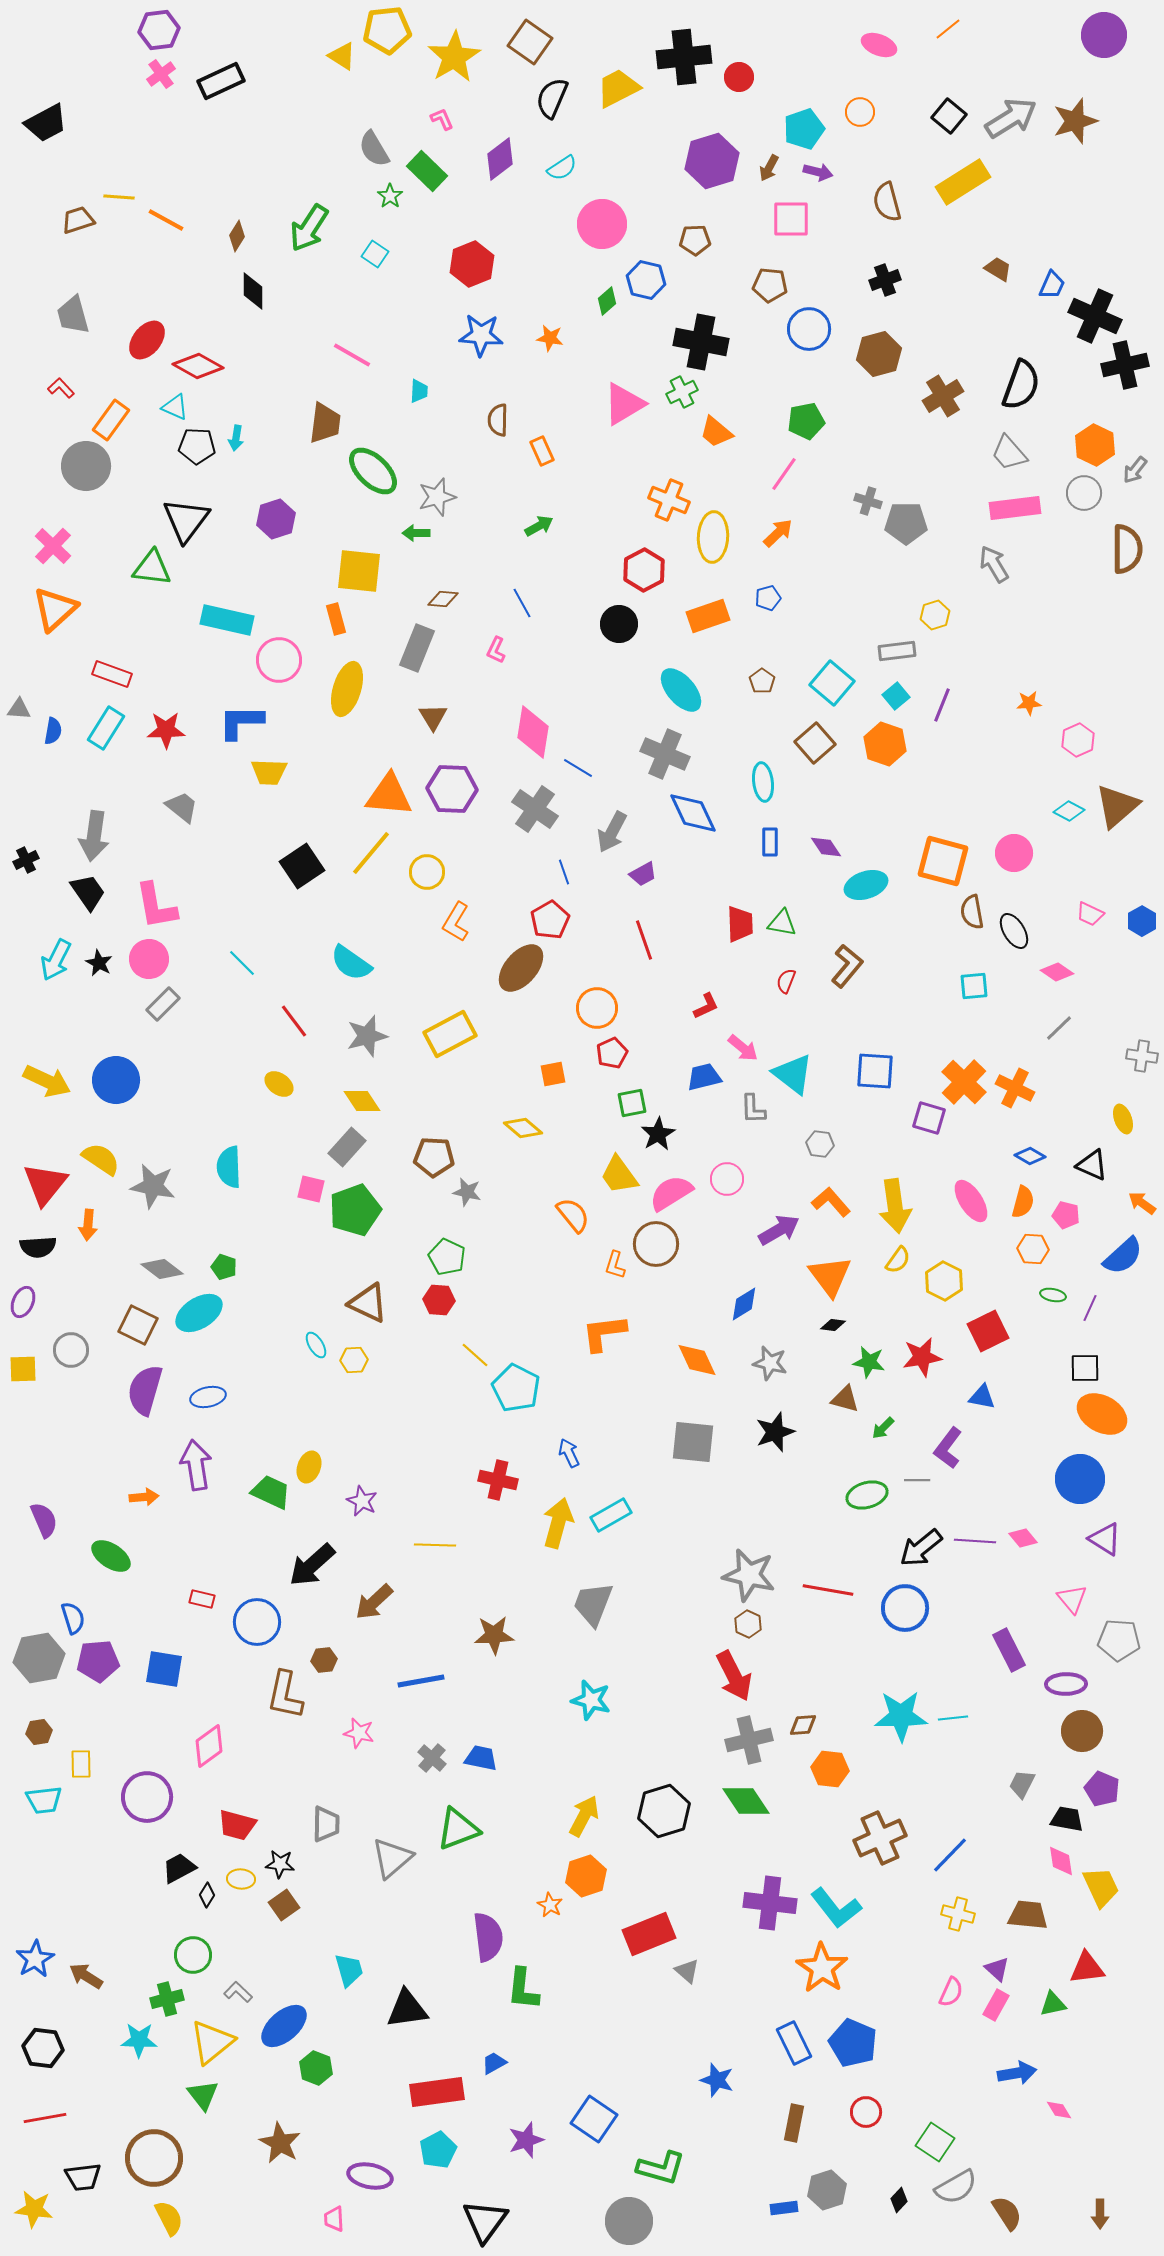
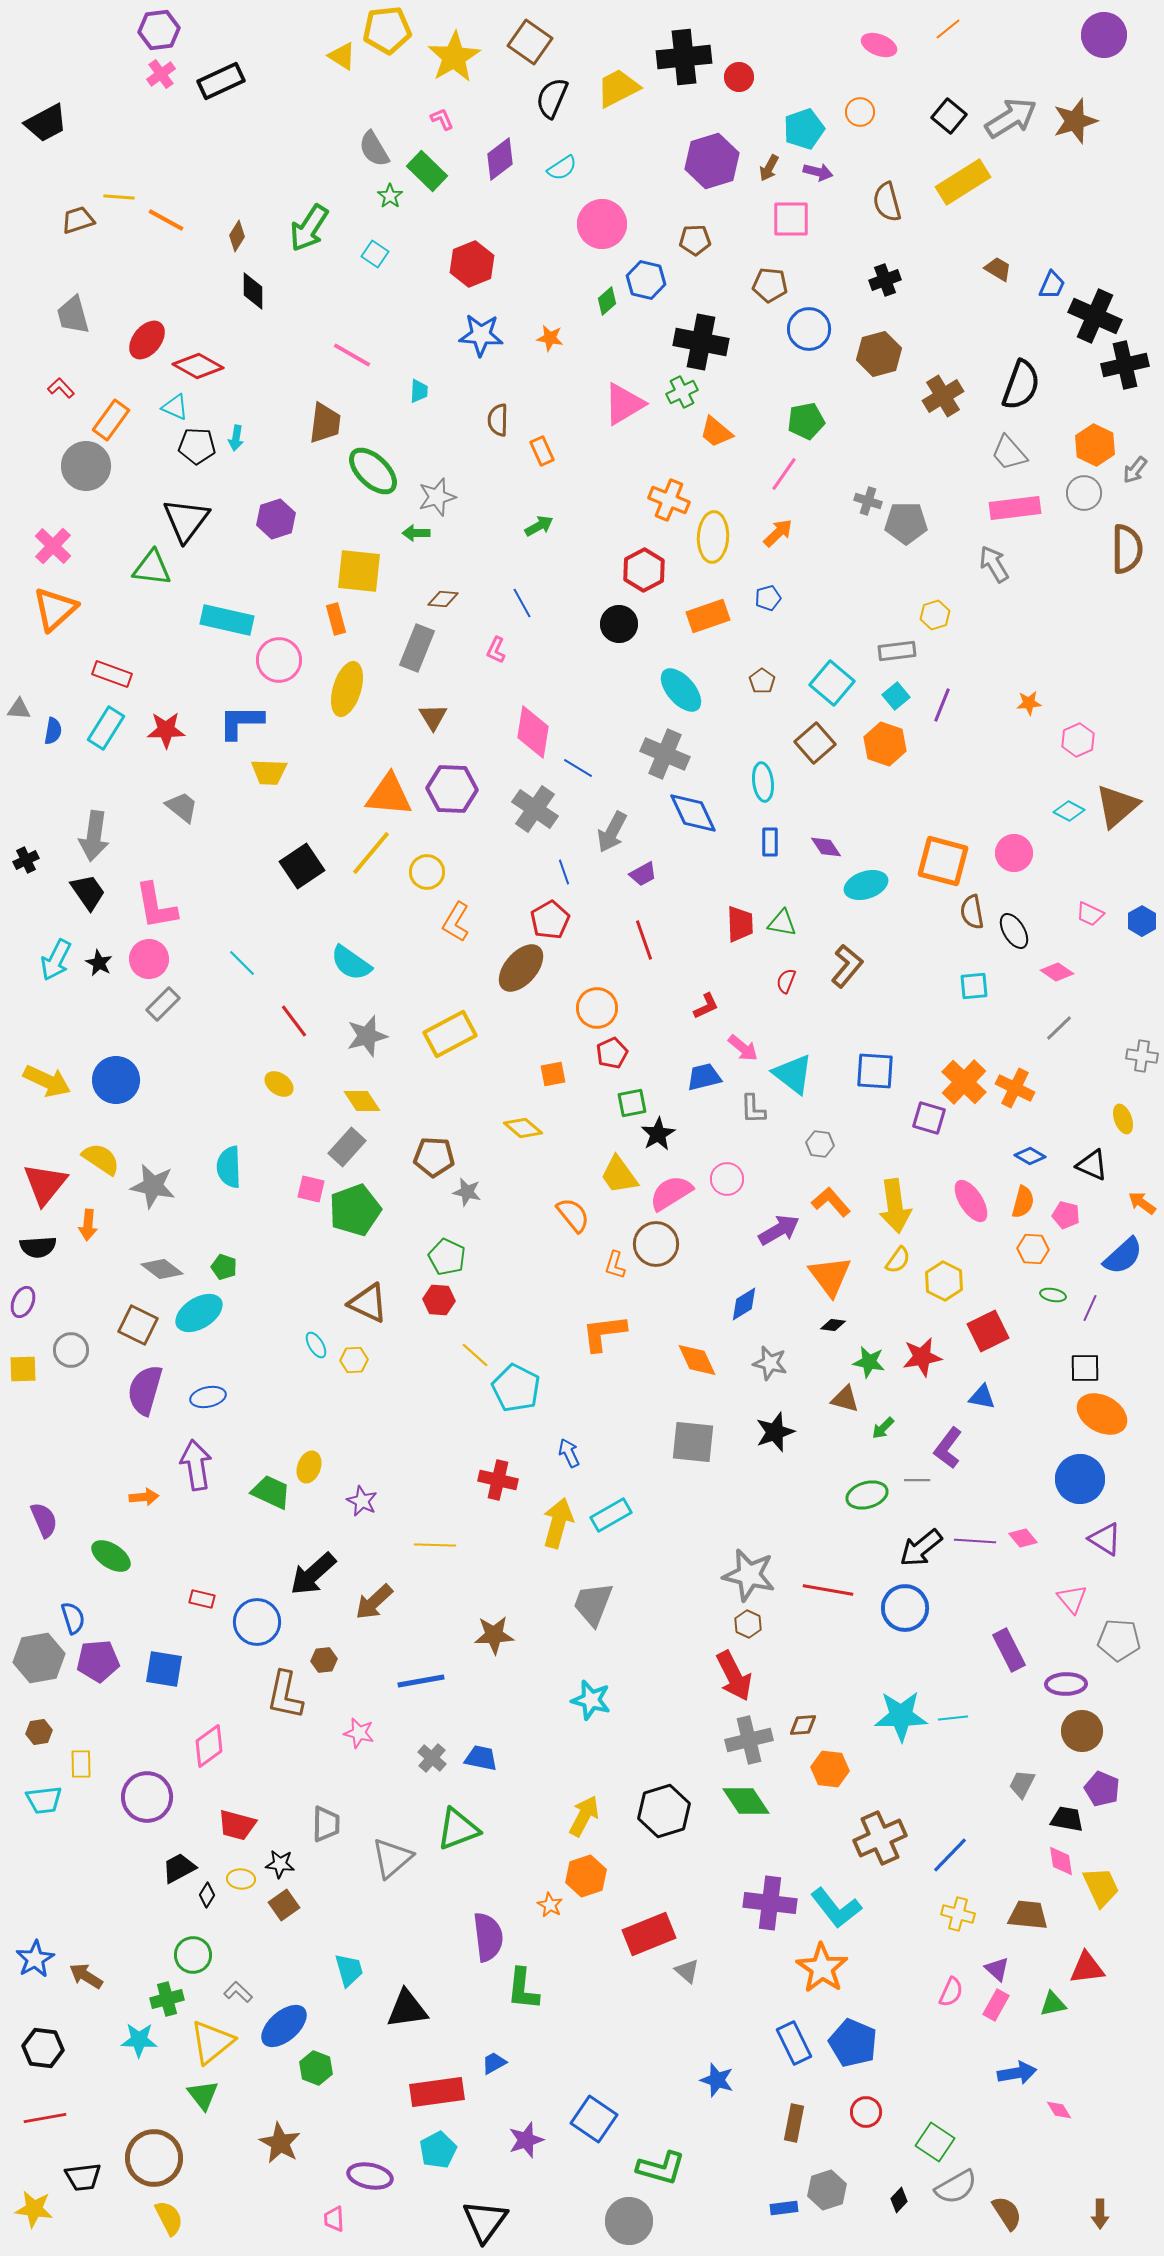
black arrow at (312, 1565): moved 1 px right, 9 px down
